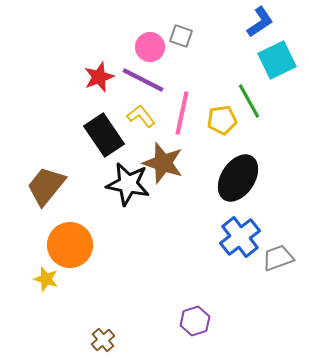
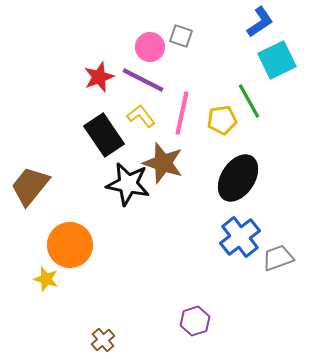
brown trapezoid: moved 16 px left
